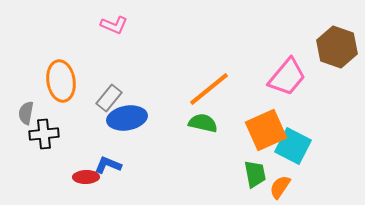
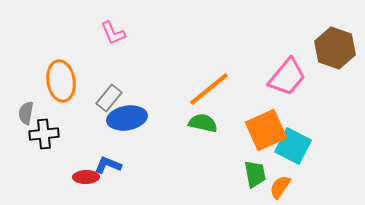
pink L-shape: moved 1 px left, 8 px down; rotated 44 degrees clockwise
brown hexagon: moved 2 px left, 1 px down
